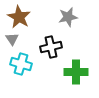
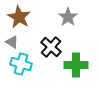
gray star: rotated 24 degrees counterclockwise
gray triangle: moved 3 px down; rotated 24 degrees counterclockwise
black cross: rotated 35 degrees counterclockwise
green cross: moved 7 px up
